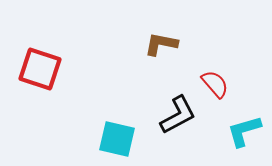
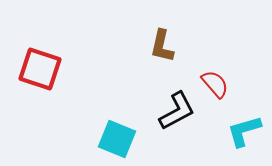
brown L-shape: moved 1 px right, 2 px down; rotated 88 degrees counterclockwise
black L-shape: moved 1 px left, 4 px up
cyan square: rotated 9 degrees clockwise
